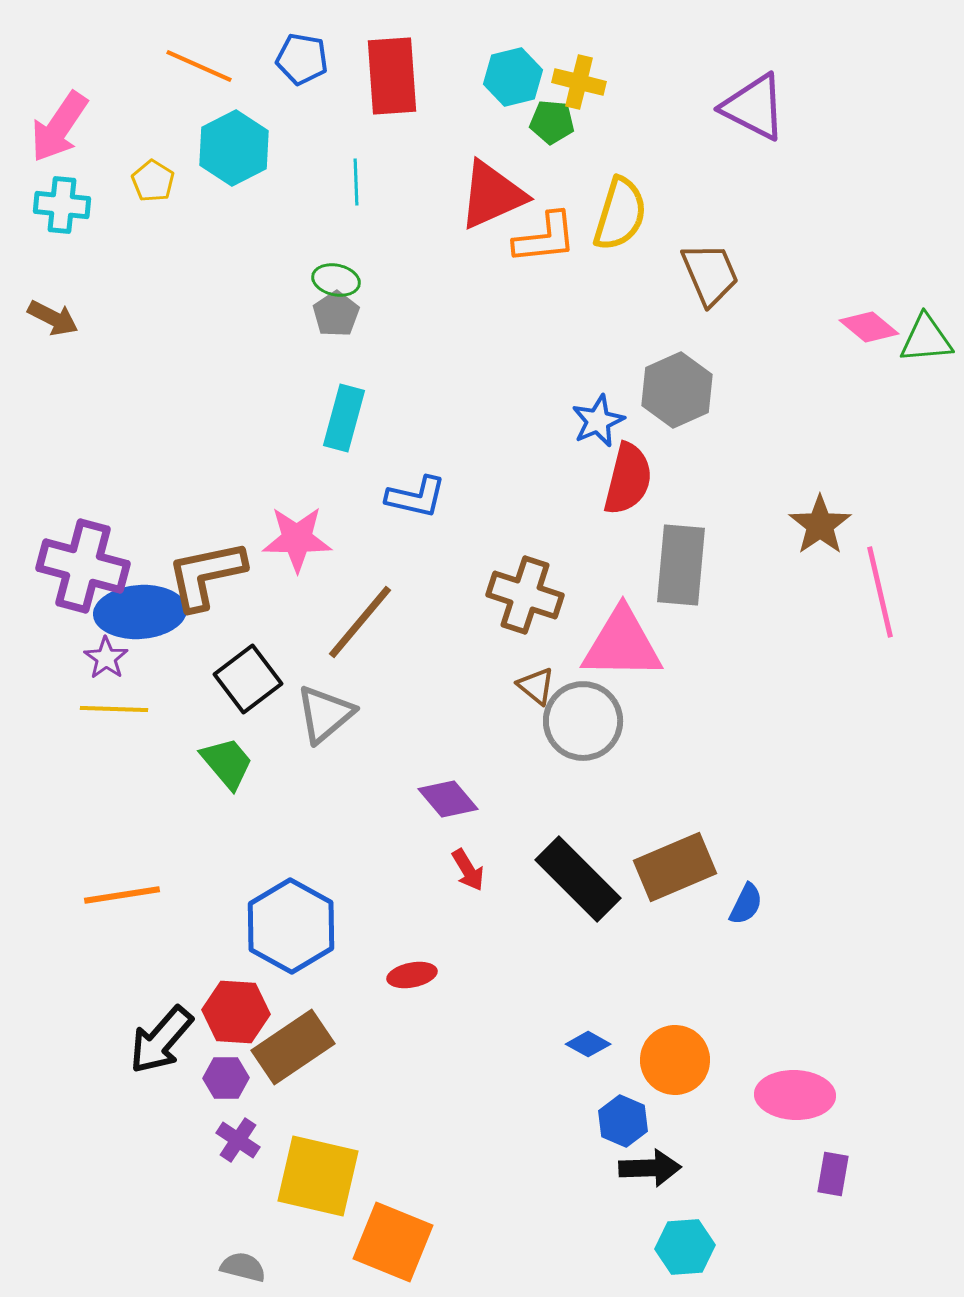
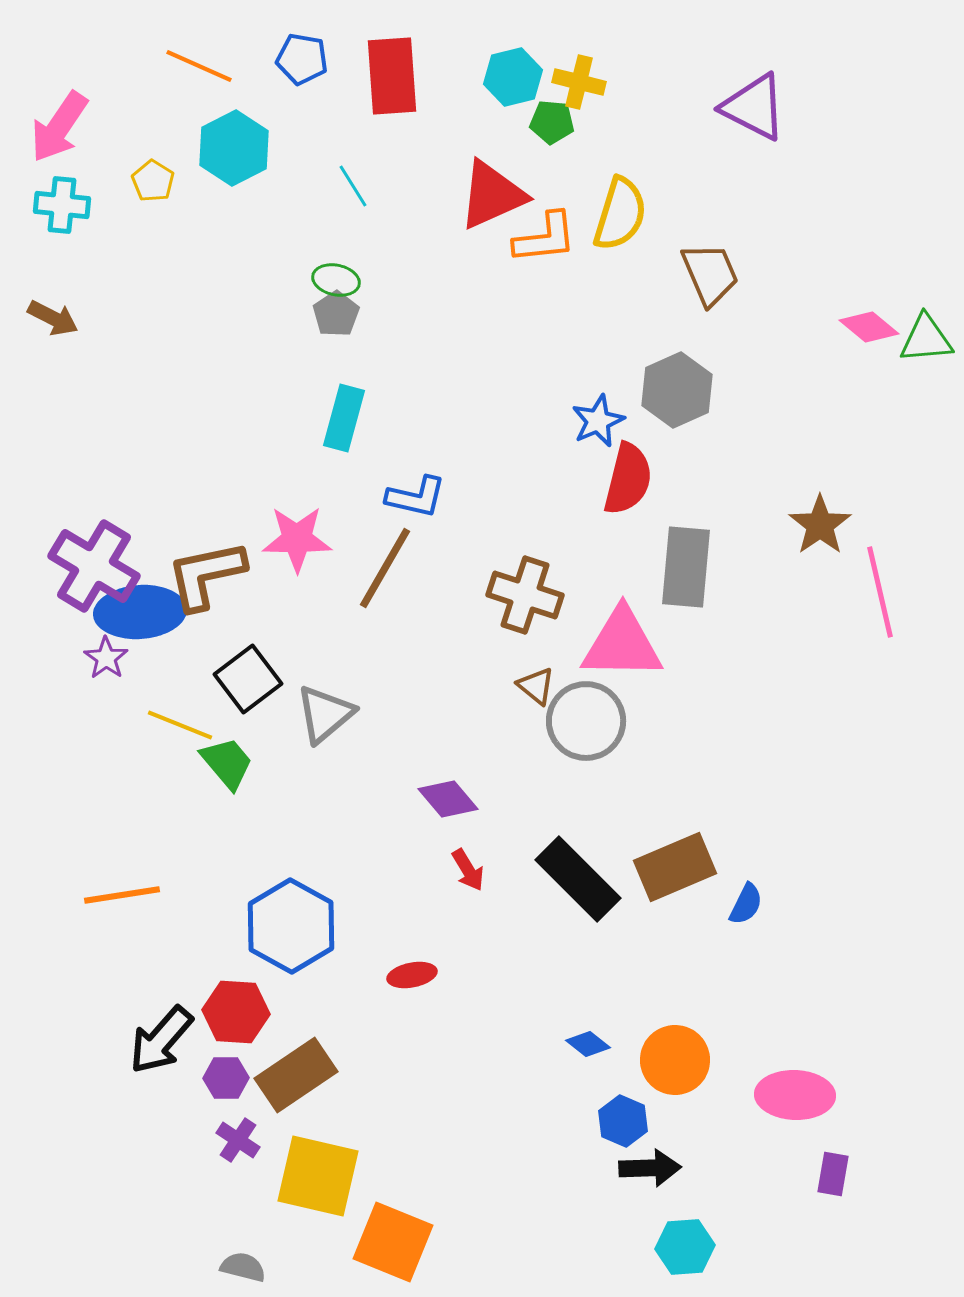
cyan line at (356, 182): moved 3 px left, 4 px down; rotated 30 degrees counterclockwise
gray rectangle at (681, 565): moved 5 px right, 2 px down
purple cross at (83, 566): moved 11 px right; rotated 16 degrees clockwise
brown line at (360, 622): moved 25 px right, 54 px up; rotated 10 degrees counterclockwise
yellow line at (114, 709): moved 66 px right, 16 px down; rotated 20 degrees clockwise
gray circle at (583, 721): moved 3 px right
blue diamond at (588, 1044): rotated 9 degrees clockwise
brown rectangle at (293, 1047): moved 3 px right, 28 px down
